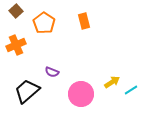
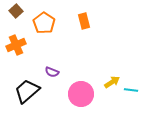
cyan line: rotated 40 degrees clockwise
